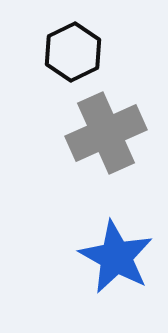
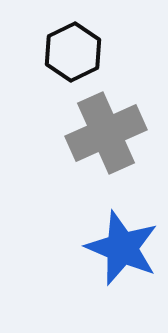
blue star: moved 6 px right, 9 px up; rotated 6 degrees counterclockwise
